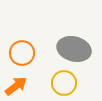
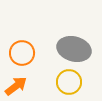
yellow circle: moved 5 px right, 1 px up
